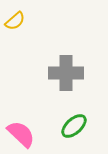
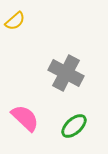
gray cross: rotated 28 degrees clockwise
pink semicircle: moved 4 px right, 16 px up
